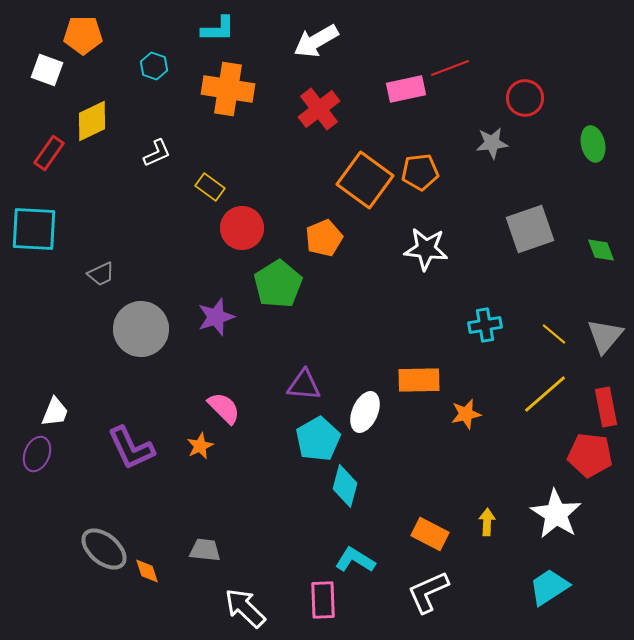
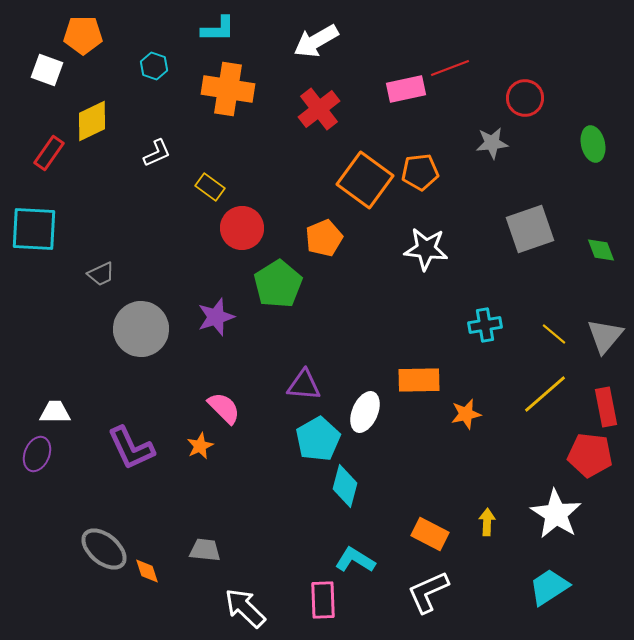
white trapezoid at (55, 412): rotated 112 degrees counterclockwise
